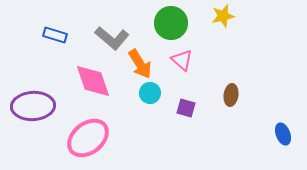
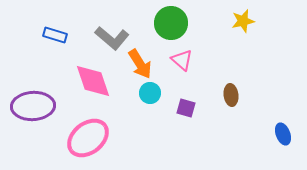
yellow star: moved 20 px right, 5 px down
brown ellipse: rotated 15 degrees counterclockwise
